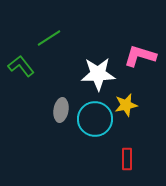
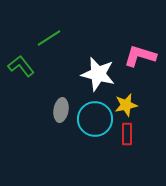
white star: rotated 16 degrees clockwise
red rectangle: moved 25 px up
